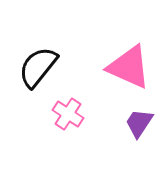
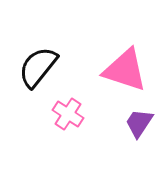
pink triangle: moved 4 px left, 3 px down; rotated 6 degrees counterclockwise
